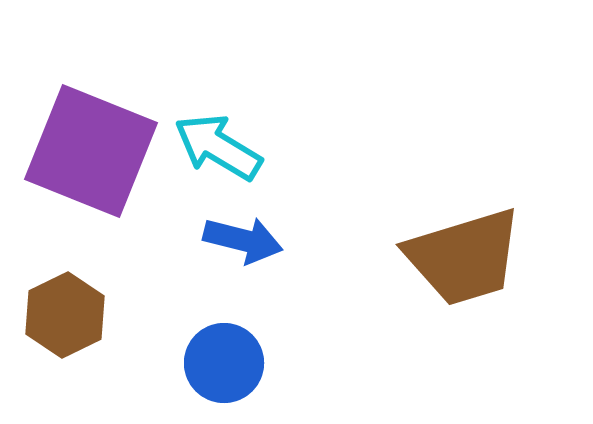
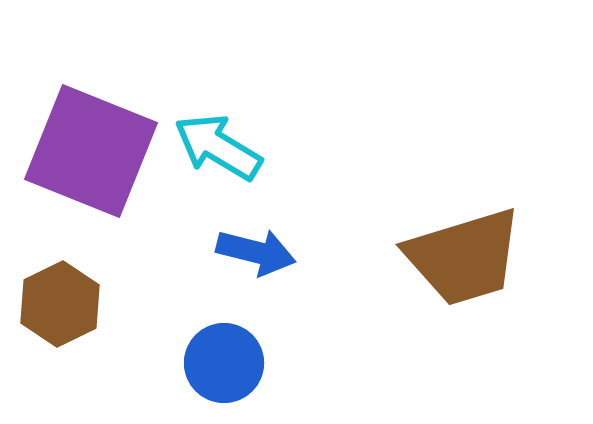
blue arrow: moved 13 px right, 12 px down
brown hexagon: moved 5 px left, 11 px up
